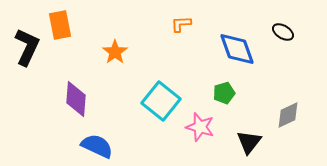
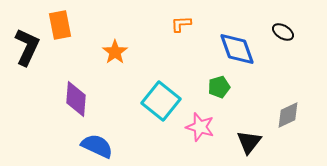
green pentagon: moved 5 px left, 6 px up
